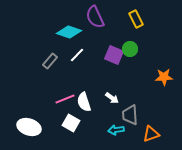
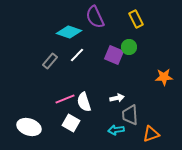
green circle: moved 1 px left, 2 px up
white arrow: moved 5 px right; rotated 48 degrees counterclockwise
